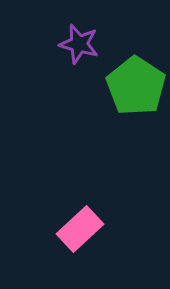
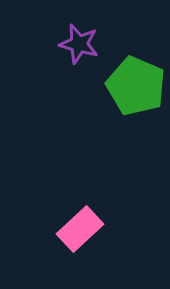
green pentagon: rotated 10 degrees counterclockwise
